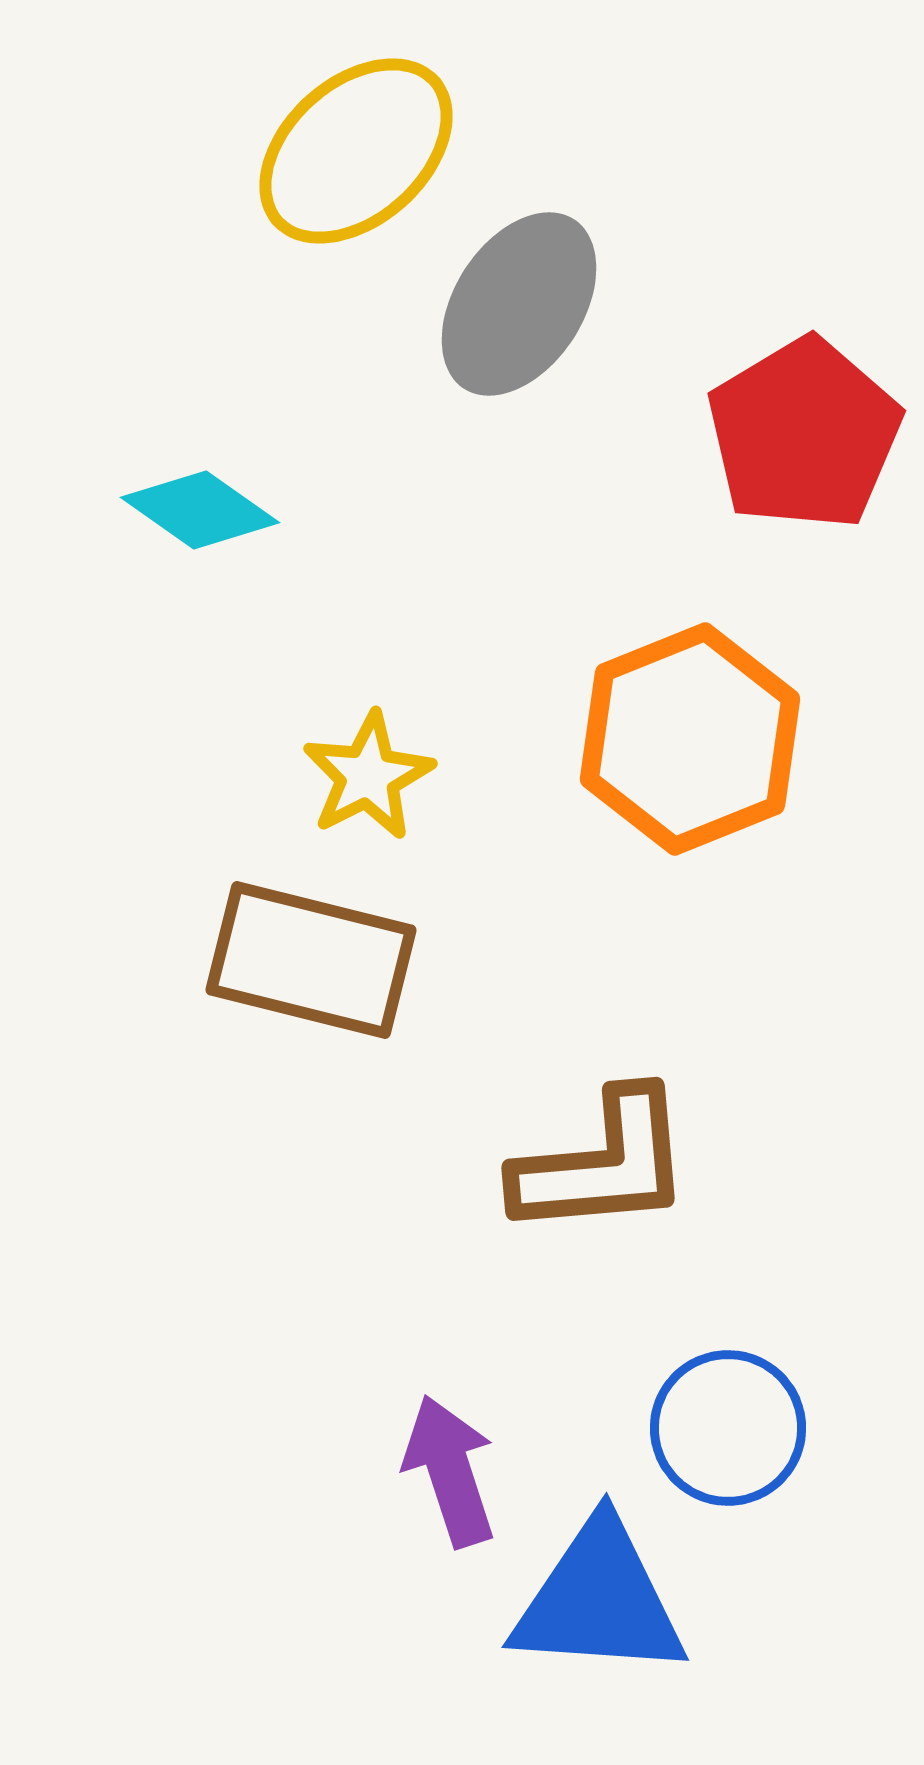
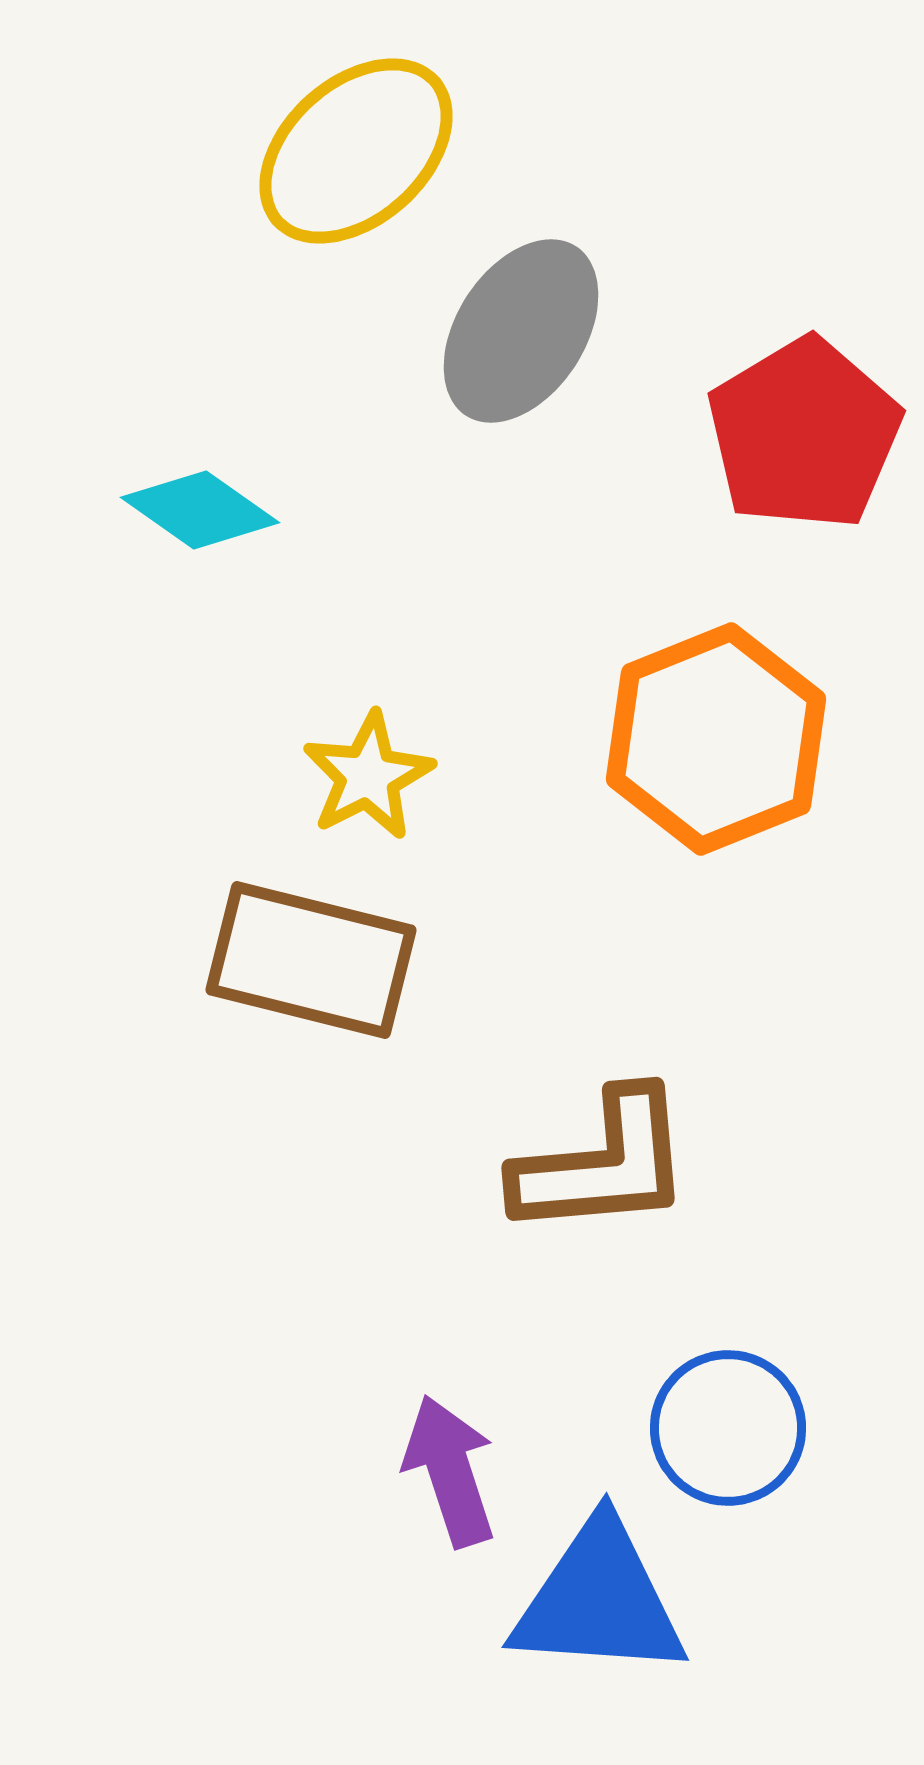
gray ellipse: moved 2 px right, 27 px down
orange hexagon: moved 26 px right
